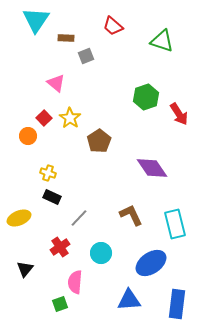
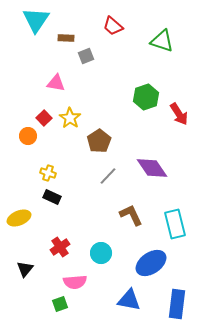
pink triangle: rotated 30 degrees counterclockwise
gray line: moved 29 px right, 42 px up
pink semicircle: rotated 100 degrees counterclockwise
blue triangle: rotated 15 degrees clockwise
